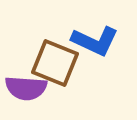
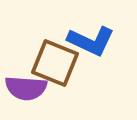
blue L-shape: moved 4 px left
